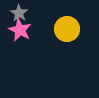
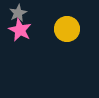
gray star: moved 1 px left; rotated 12 degrees clockwise
